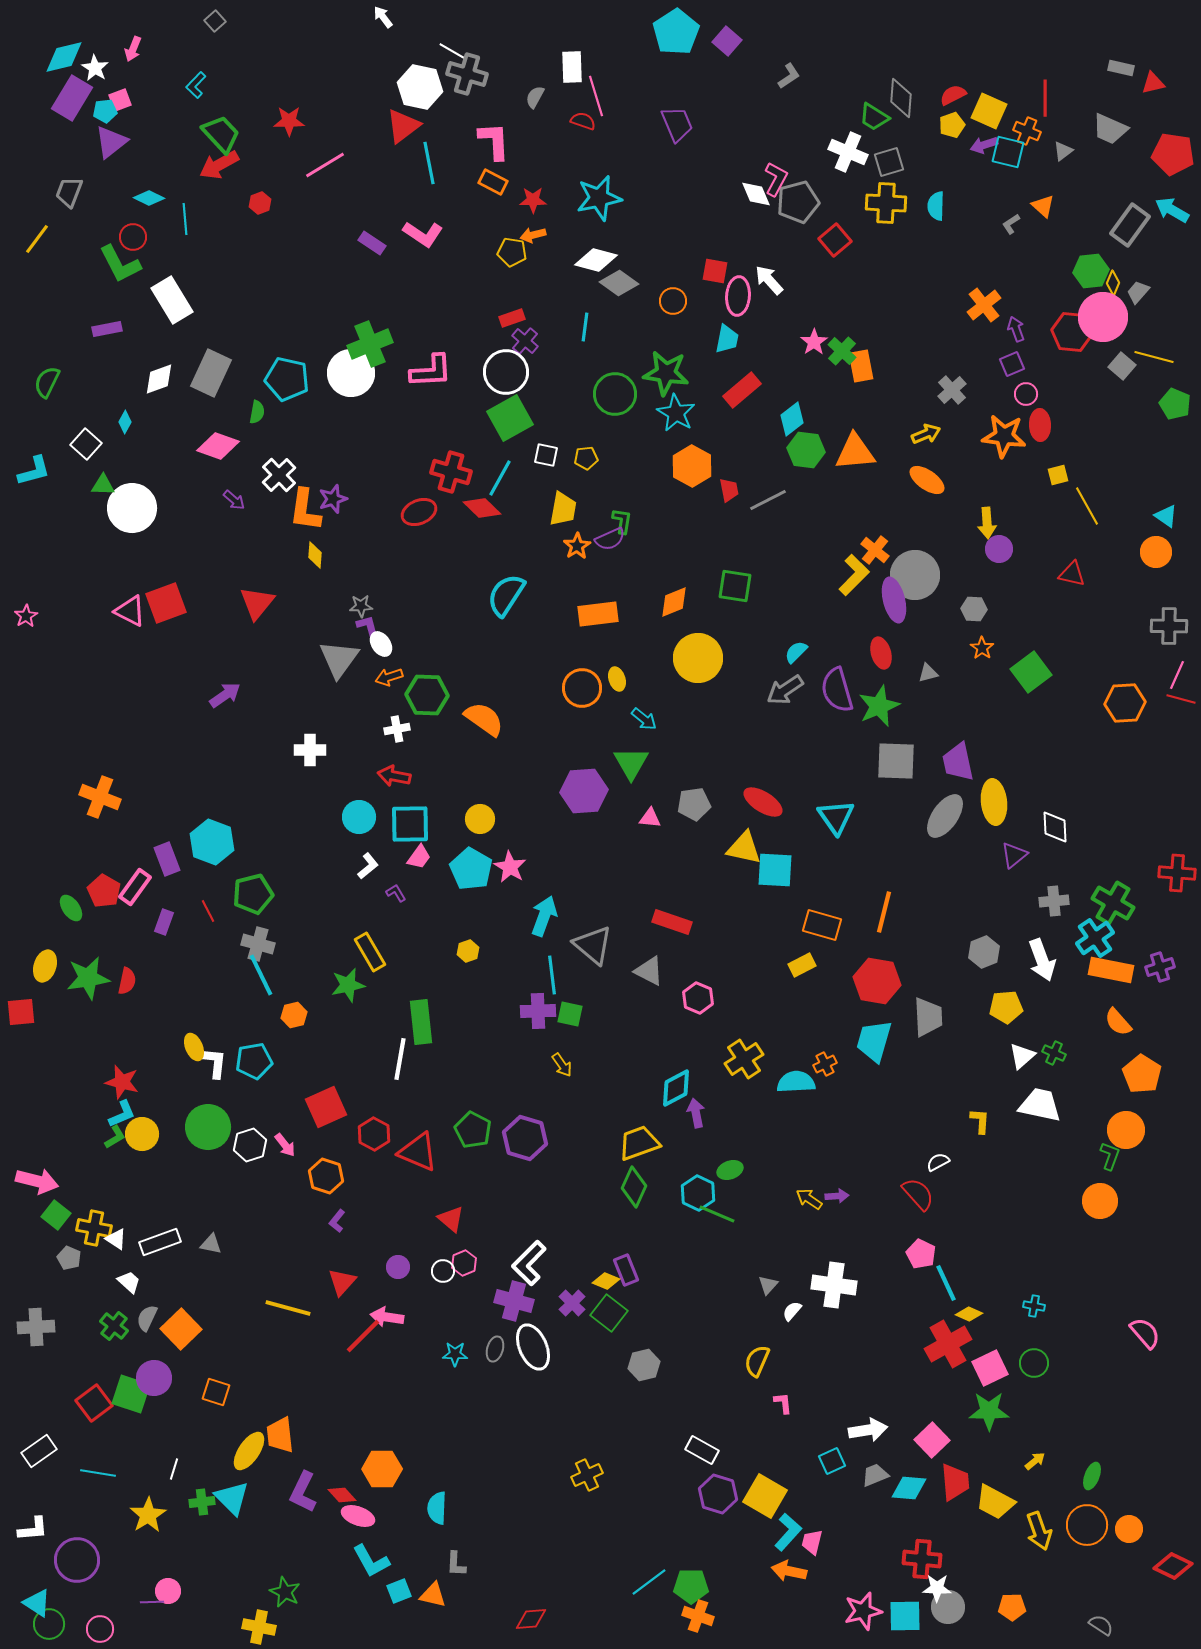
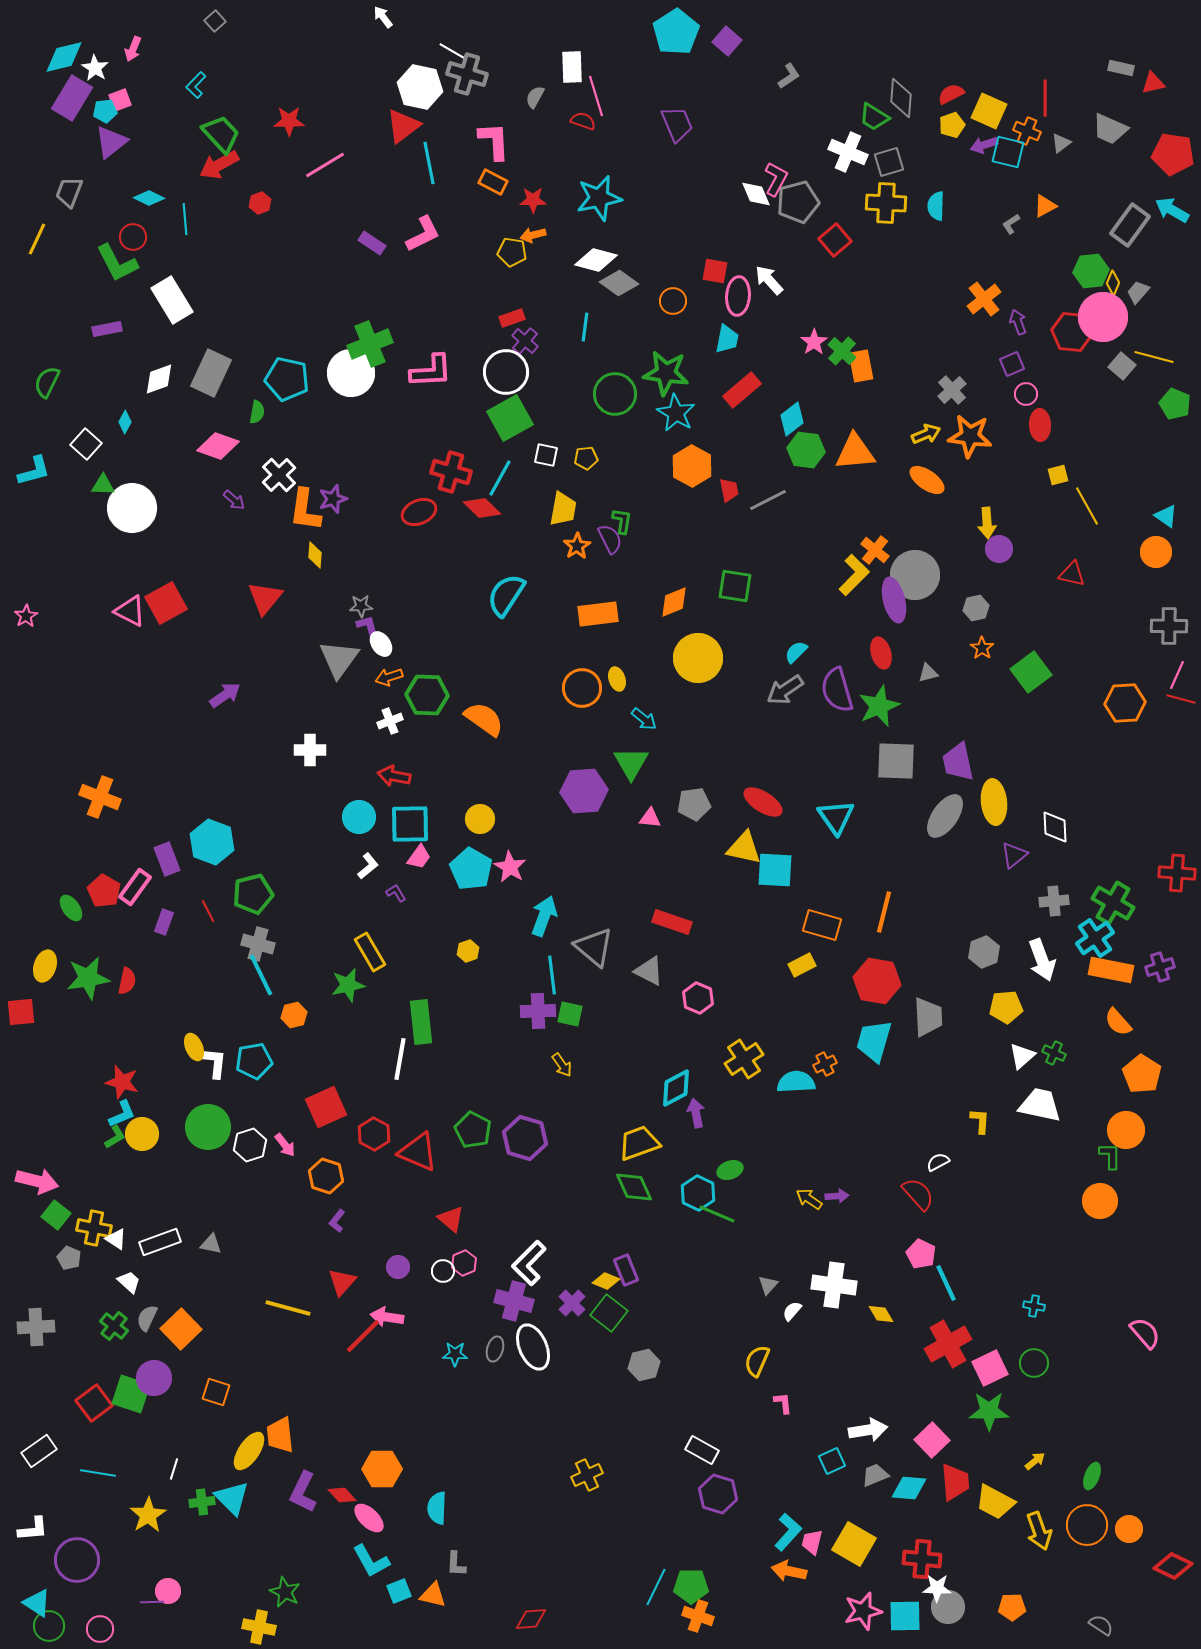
red semicircle at (953, 95): moved 2 px left, 1 px up
gray triangle at (1063, 151): moved 2 px left, 8 px up
orange triangle at (1043, 206): moved 2 px right; rotated 50 degrees clockwise
pink L-shape at (423, 234): rotated 60 degrees counterclockwise
yellow line at (37, 239): rotated 12 degrees counterclockwise
green L-shape at (120, 264): moved 3 px left, 1 px up
orange cross at (984, 305): moved 6 px up
purple arrow at (1016, 329): moved 2 px right, 7 px up
orange star at (1004, 436): moved 34 px left
purple semicircle at (610, 539): rotated 92 degrees counterclockwise
red square at (166, 603): rotated 9 degrees counterclockwise
red triangle at (257, 603): moved 8 px right, 5 px up
gray hexagon at (974, 609): moved 2 px right, 1 px up; rotated 15 degrees counterclockwise
white cross at (397, 729): moved 7 px left, 8 px up; rotated 10 degrees counterclockwise
gray triangle at (593, 945): moved 1 px right, 2 px down
green L-shape at (1110, 1156): rotated 20 degrees counterclockwise
green diamond at (634, 1187): rotated 48 degrees counterclockwise
yellow diamond at (969, 1314): moved 88 px left; rotated 36 degrees clockwise
yellow square at (765, 1496): moved 89 px right, 48 px down
pink ellipse at (358, 1516): moved 11 px right, 2 px down; rotated 24 degrees clockwise
cyan line at (649, 1582): moved 7 px right, 5 px down; rotated 27 degrees counterclockwise
green circle at (49, 1624): moved 2 px down
